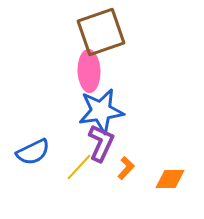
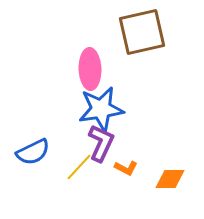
brown square: moved 41 px right; rotated 6 degrees clockwise
pink ellipse: moved 1 px right, 2 px up
blue star: moved 2 px up
orange L-shape: rotated 75 degrees clockwise
